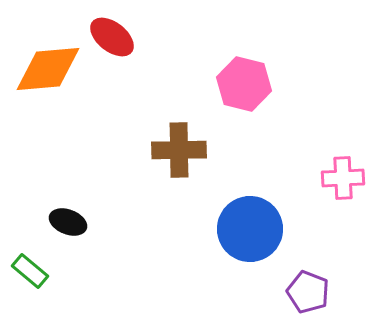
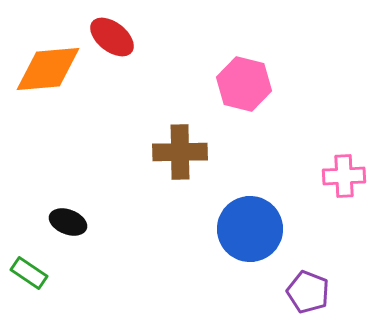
brown cross: moved 1 px right, 2 px down
pink cross: moved 1 px right, 2 px up
green rectangle: moved 1 px left, 2 px down; rotated 6 degrees counterclockwise
